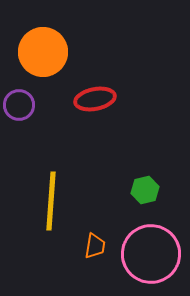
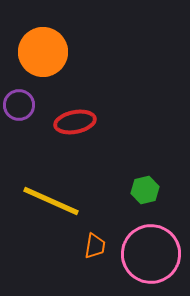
red ellipse: moved 20 px left, 23 px down
yellow line: rotated 70 degrees counterclockwise
